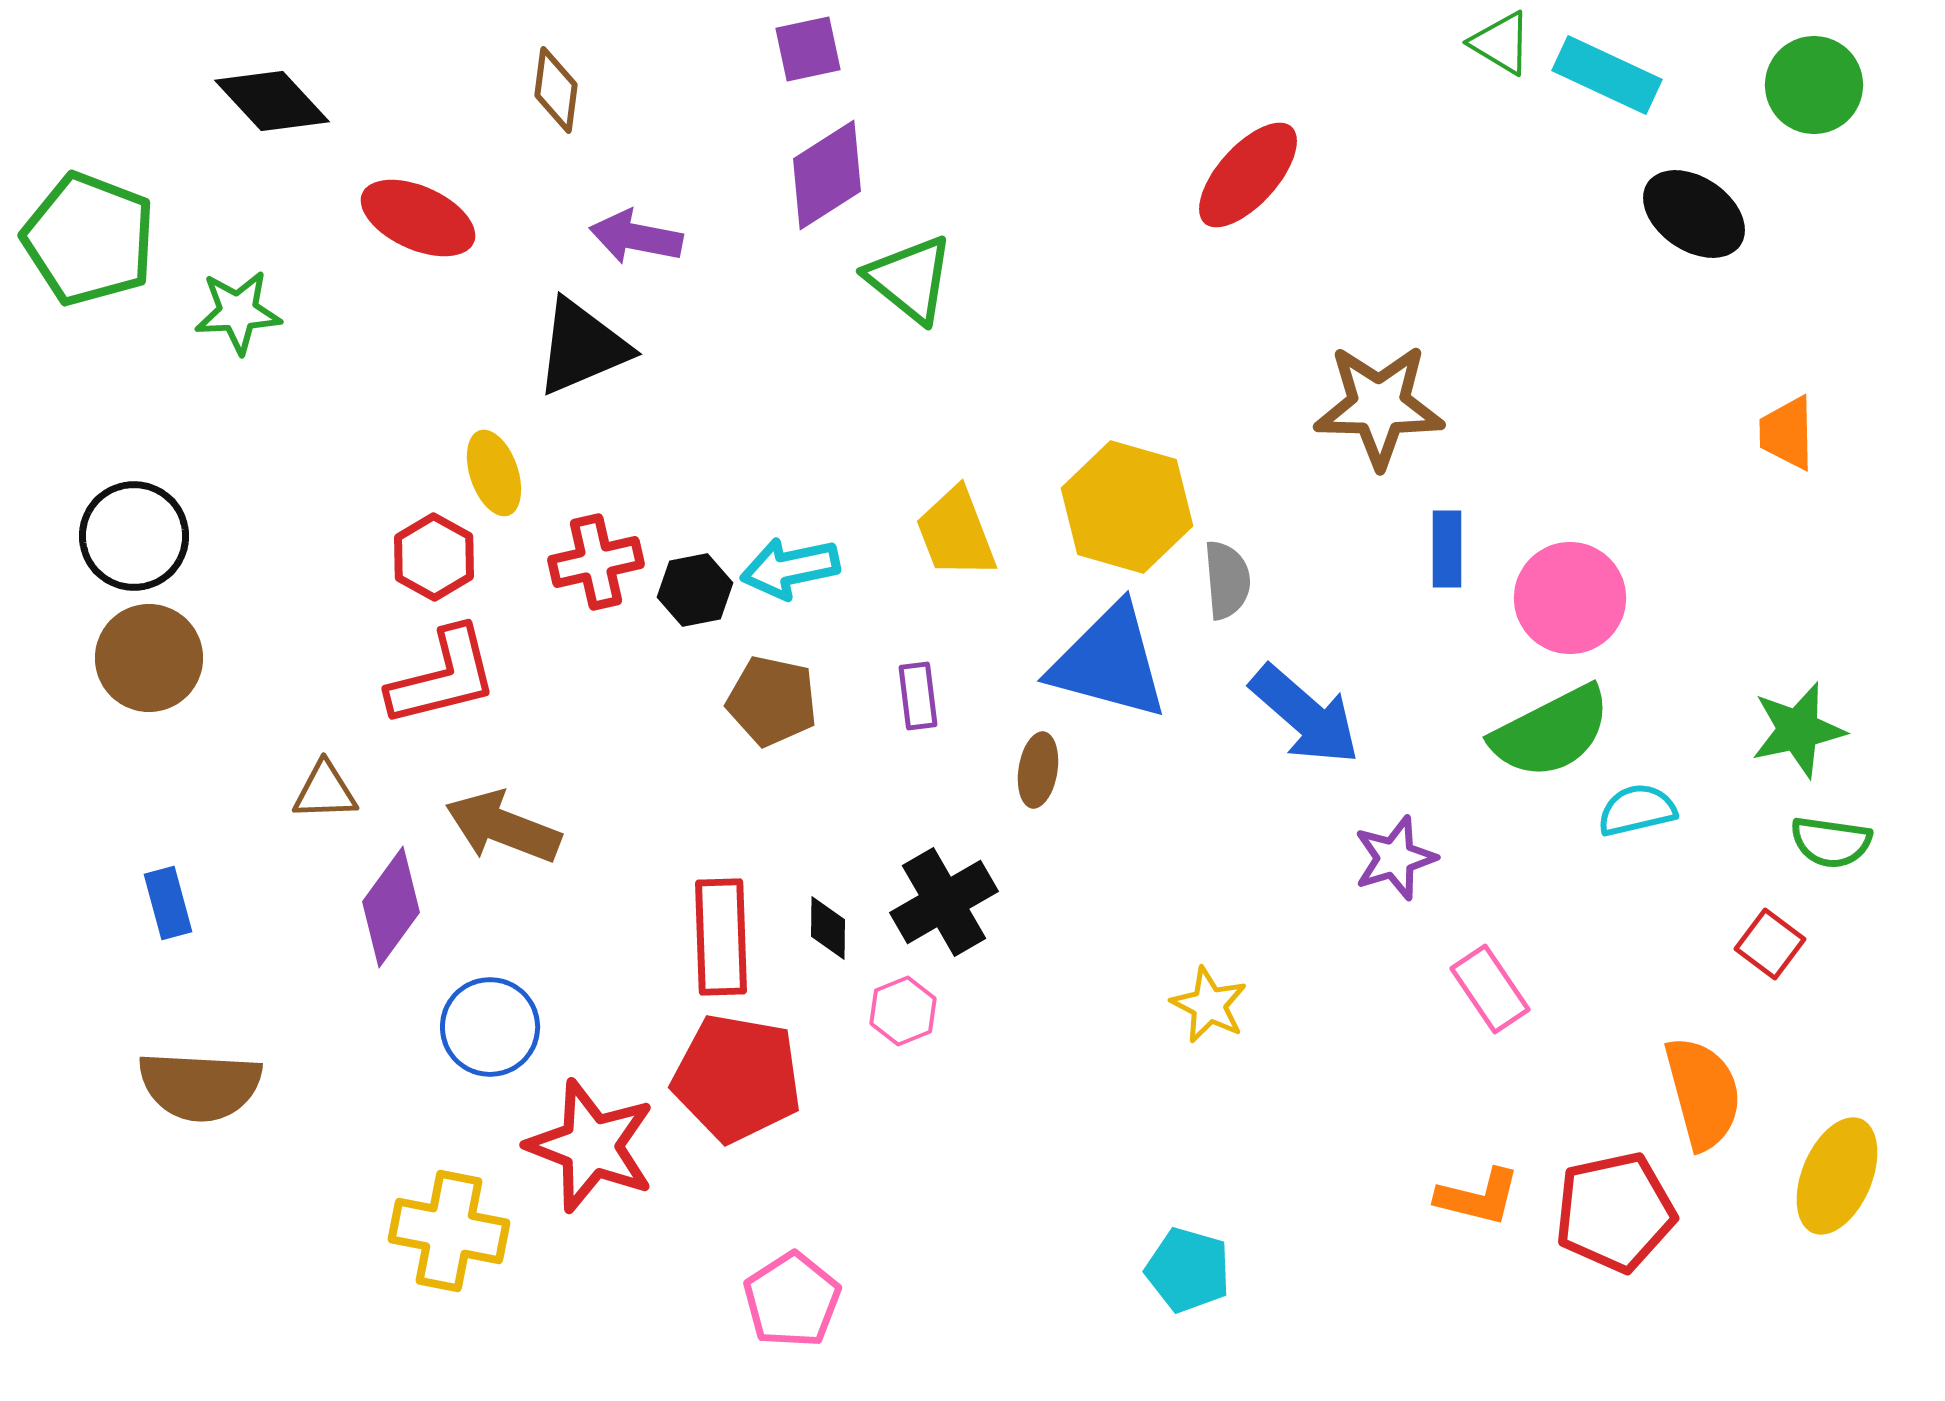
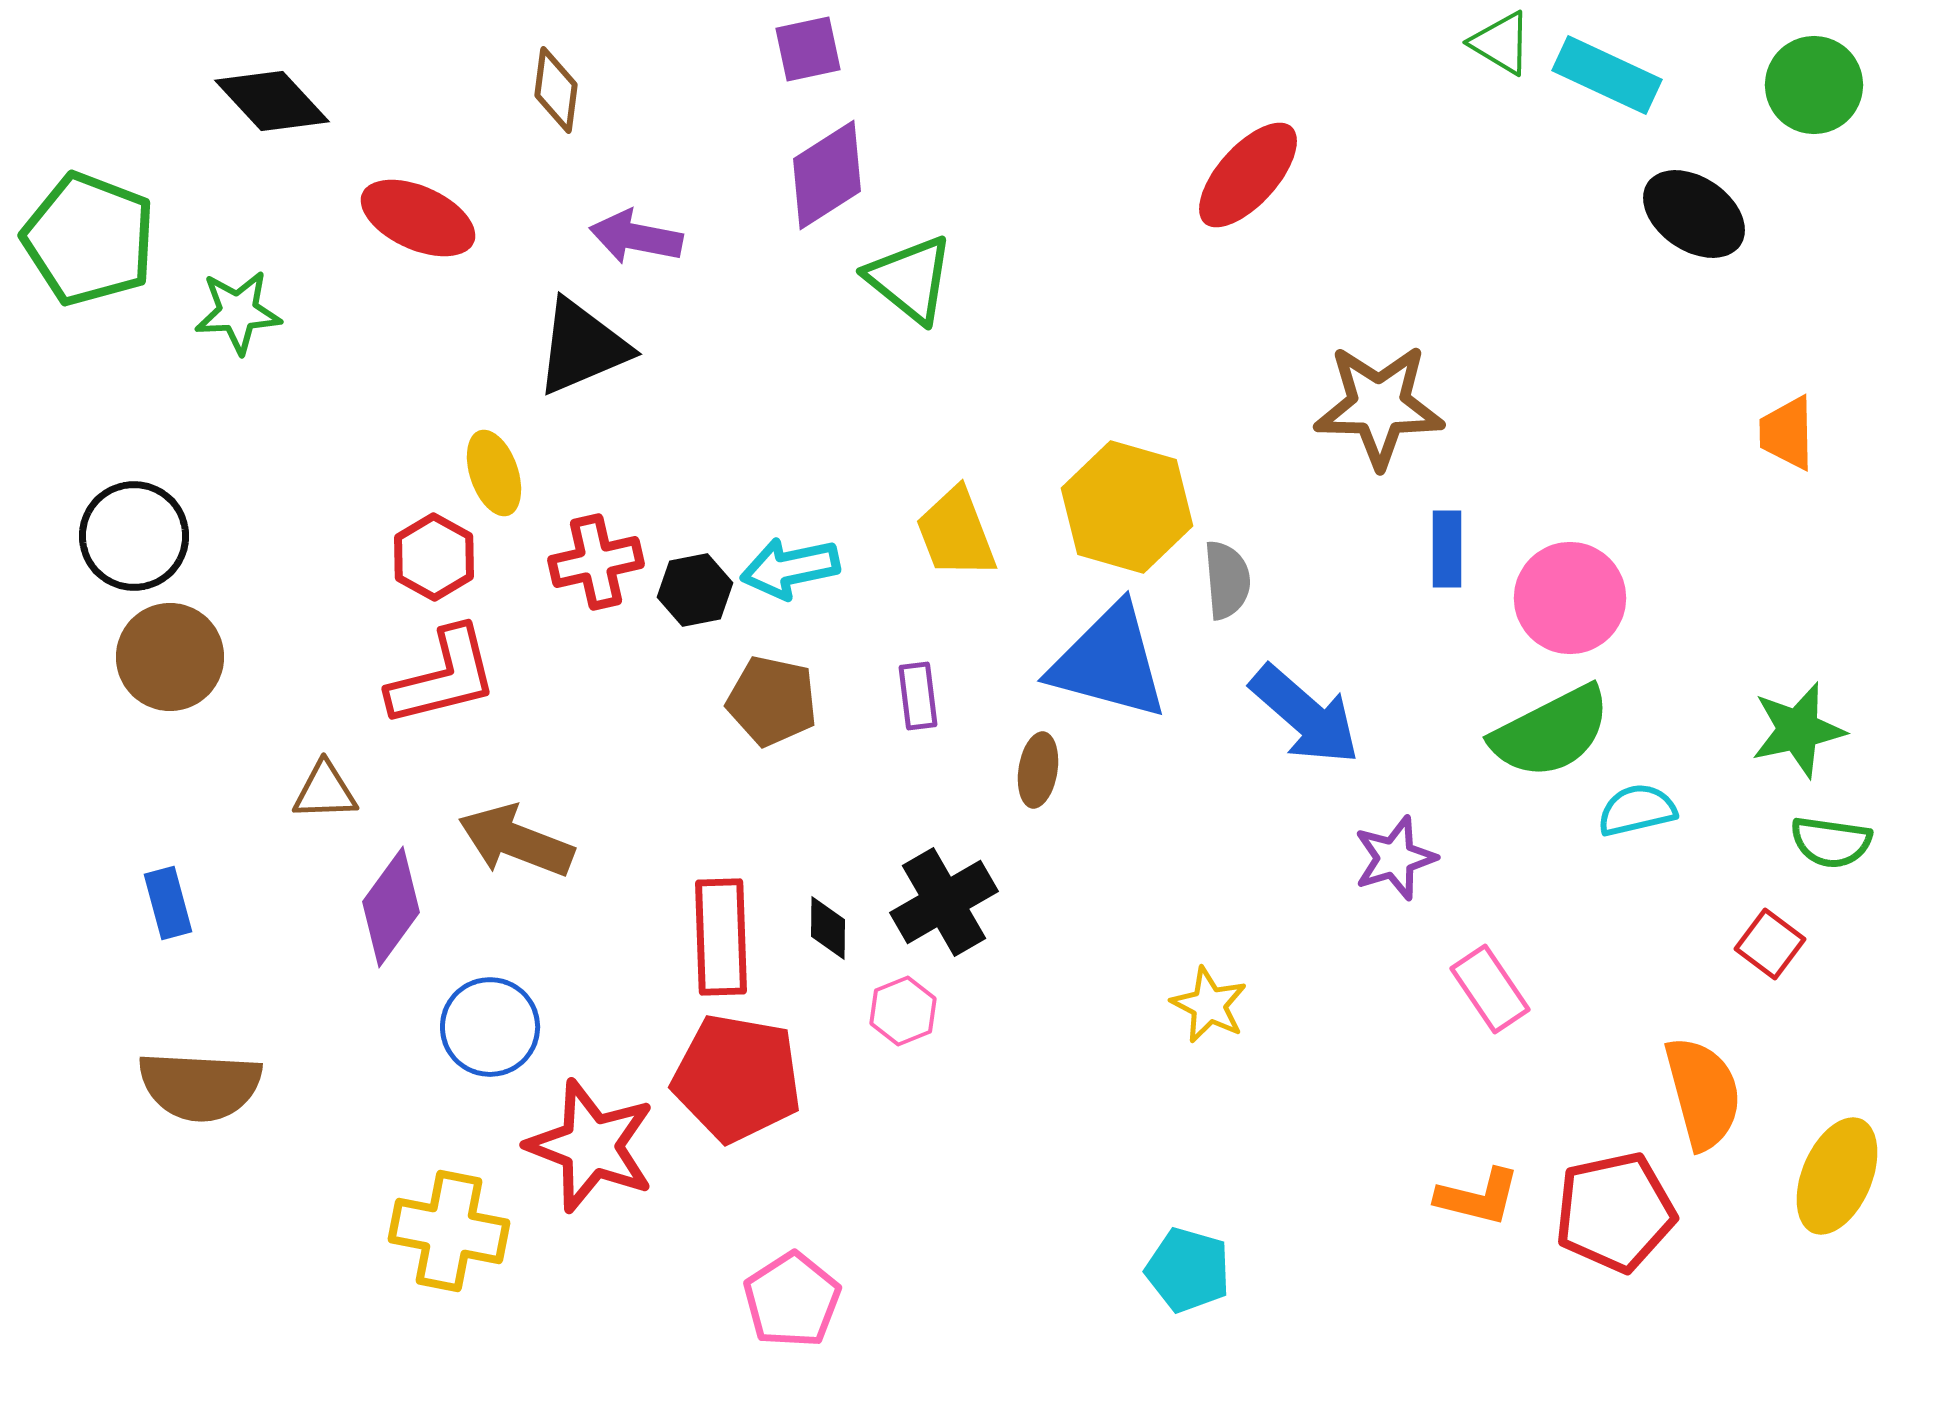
brown circle at (149, 658): moved 21 px right, 1 px up
brown arrow at (503, 827): moved 13 px right, 14 px down
